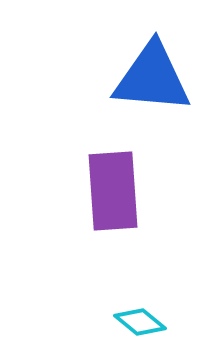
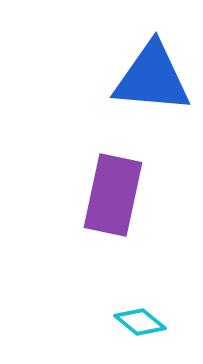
purple rectangle: moved 4 px down; rotated 16 degrees clockwise
